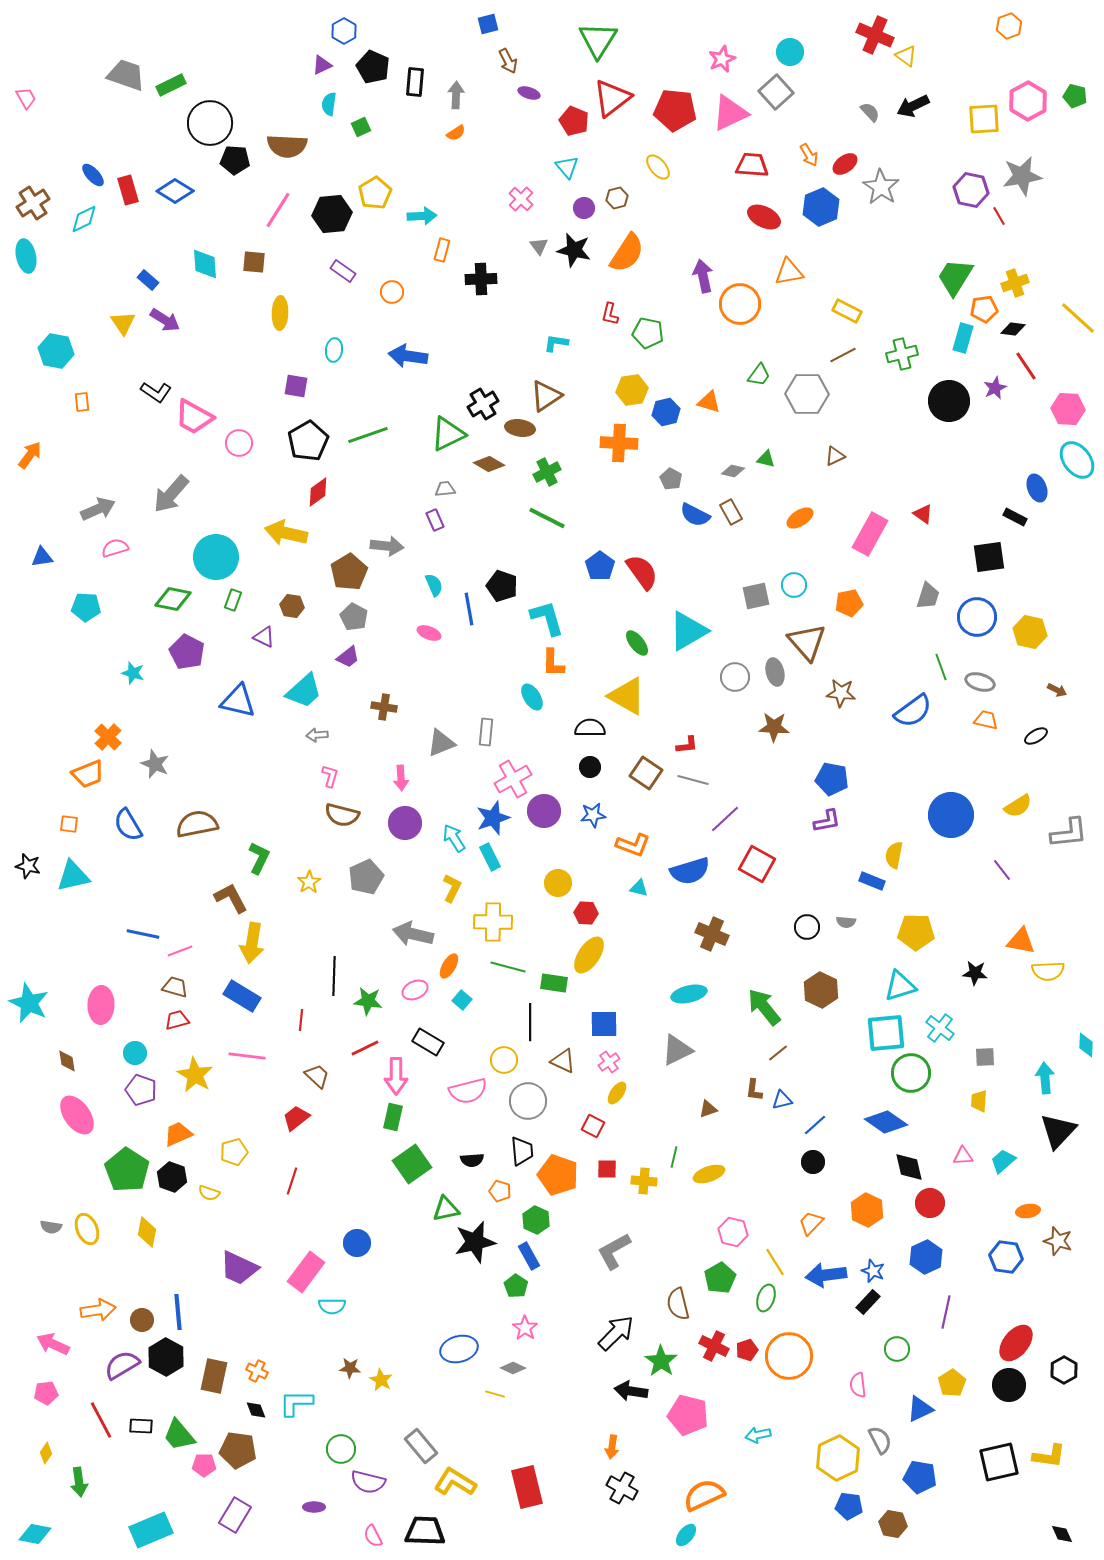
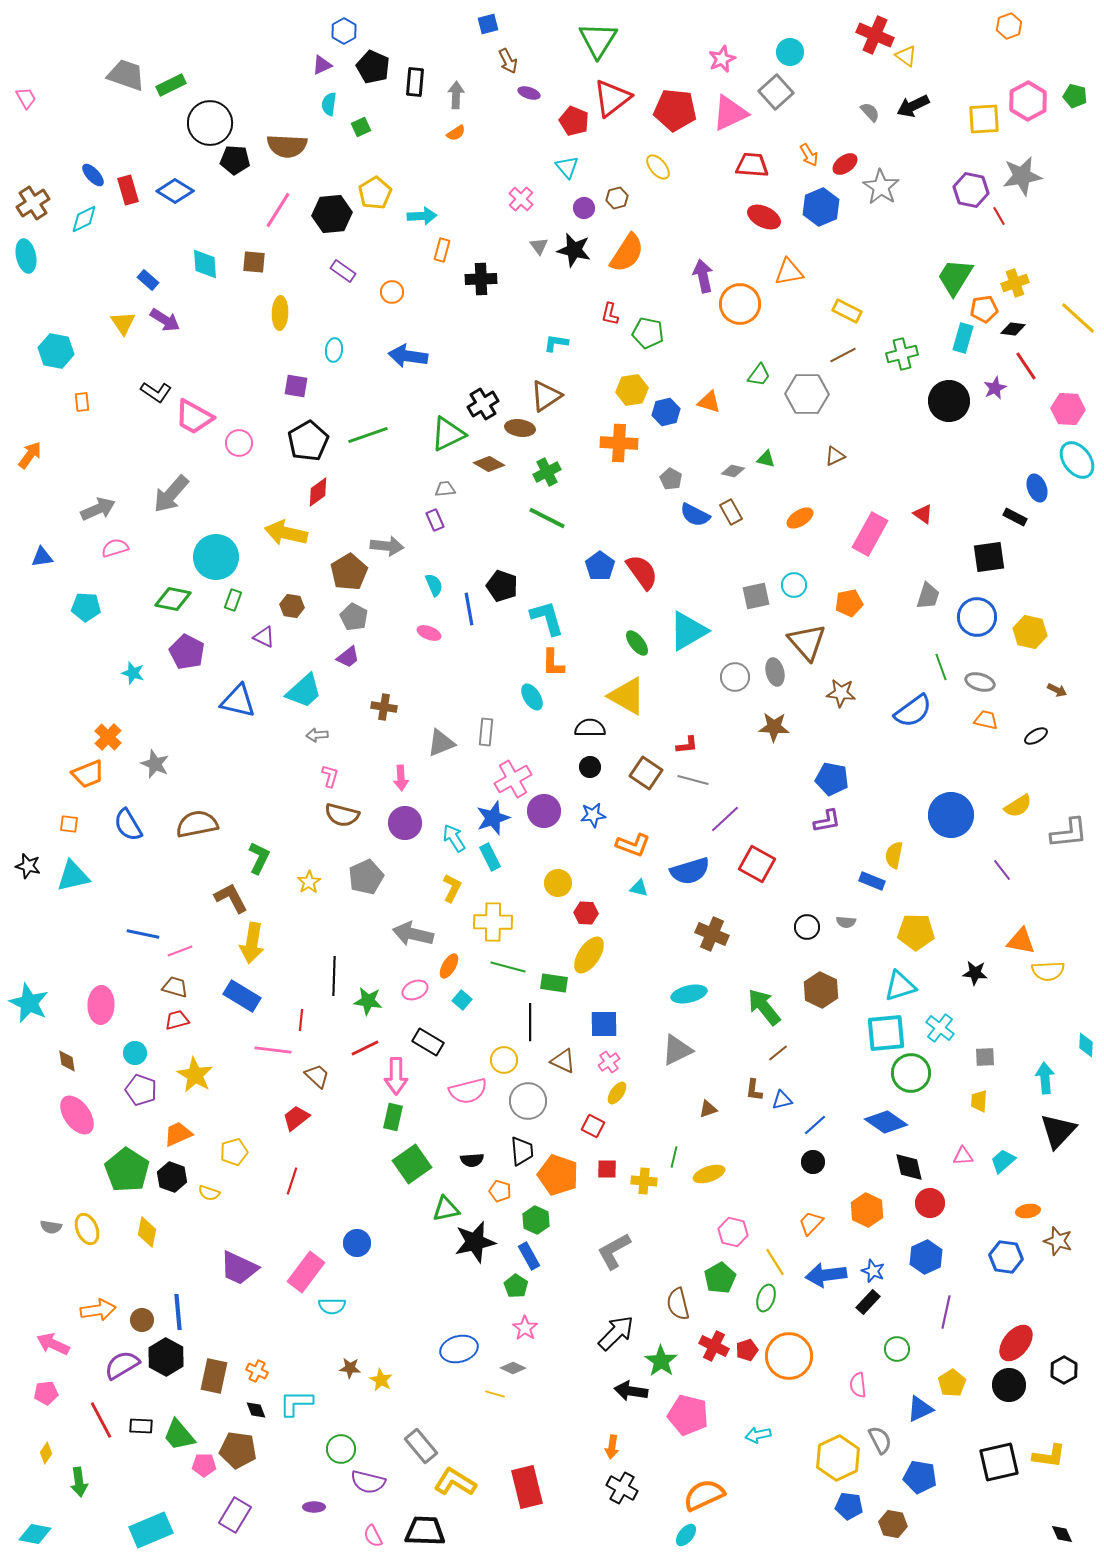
pink line at (247, 1056): moved 26 px right, 6 px up
